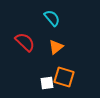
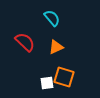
orange triangle: rotated 14 degrees clockwise
